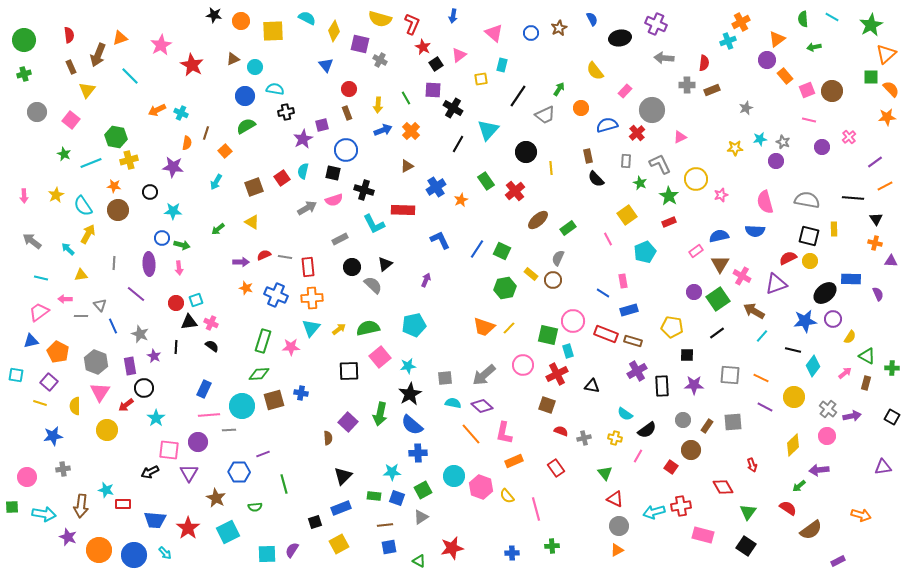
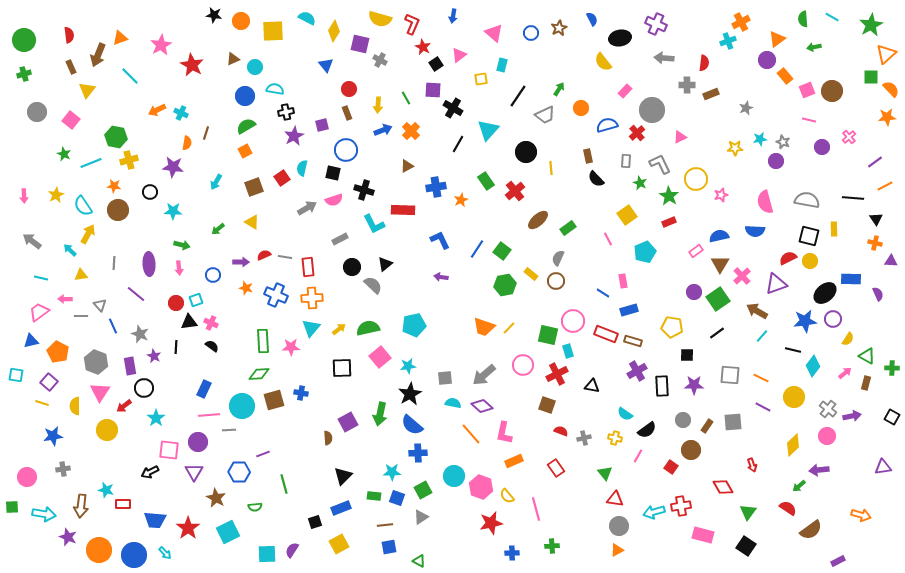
yellow semicircle at (595, 71): moved 8 px right, 9 px up
brown rectangle at (712, 90): moved 1 px left, 4 px down
purple star at (303, 139): moved 9 px left, 3 px up
orange square at (225, 151): moved 20 px right; rotated 16 degrees clockwise
cyan semicircle at (303, 171): moved 1 px left, 3 px up
blue cross at (436, 187): rotated 24 degrees clockwise
blue circle at (162, 238): moved 51 px right, 37 px down
cyan arrow at (68, 249): moved 2 px right, 1 px down
green square at (502, 251): rotated 12 degrees clockwise
pink cross at (742, 276): rotated 18 degrees clockwise
purple arrow at (426, 280): moved 15 px right, 3 px up; rotated 104 degrees counterclockwise
brown circle at (553, 280): moved 3 px right, 1 px down
green hexagon at (505, 288): moved 3 px up
brown arrow at (754, 311): moved 3 px right
yellow semicircle at (850, 337): moved 2 px left, 2 px down
green rectangle at (263, 341): rotated 20 degrees counterclockwise
black square at (349, 371): moved 7 px left, 3 px up
yellow line at (40, 403): moved 2 px right
red arrow at (126, 405): moved 2 px left, 1 px down
purple line at (765, 407): moved 2 px left
purple square at (348, 422): rotated 18 degrees clockwise
purple triangle at (189, 473): moved 5 px right, 1 px up
red triangle at (615, 499): rotated 18 degrees counterclockwise
red star at (452, 548): moved 39 px right, 25 px up
